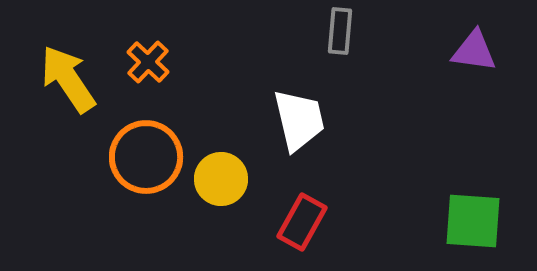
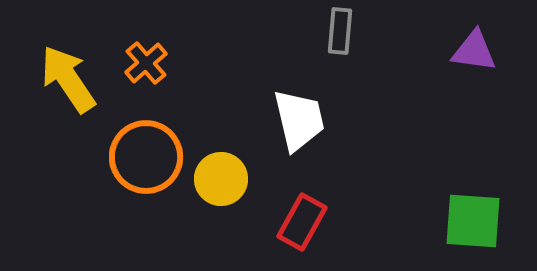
orange cross: moved 2 px left, 1 px down; rotated 6 degrees clockwise
